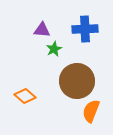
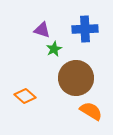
purple triangle: rotated 12 degrees clockwise
brown circle: moved 1 px left, 3 px up
orange semicircle: rotated 100 degrees clockwise
